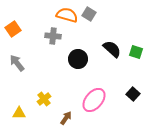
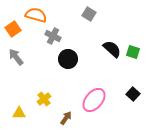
orange semicircle: moved 31 px left
gray cross: rotated 21 degrees clockwise
green square: moved 3 px left
black circle: moved 10 px left
gray arrow: moved 1 px left, 6 px up
